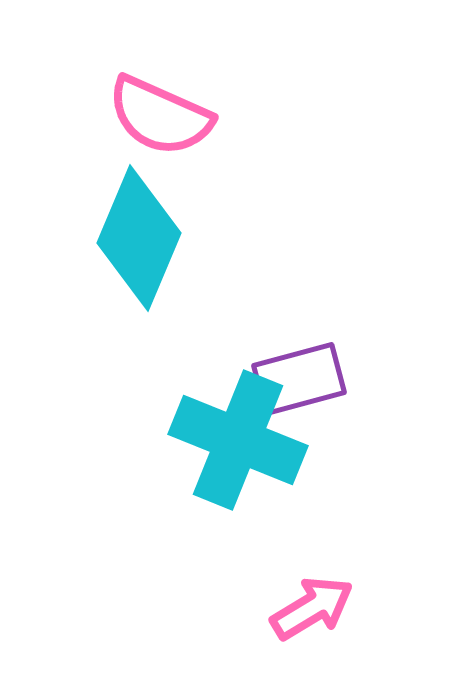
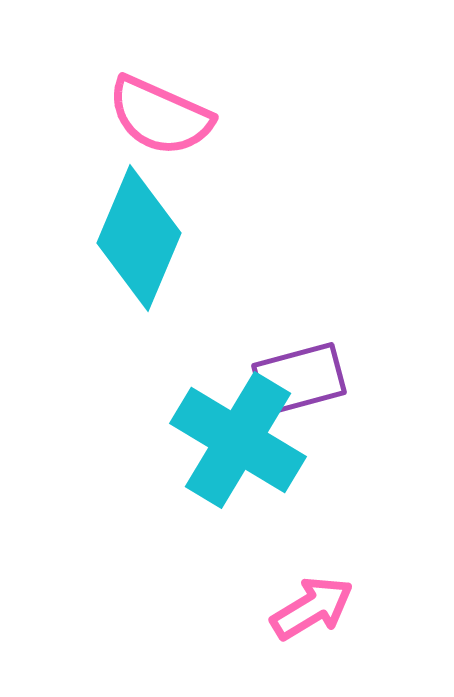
cyan cross: rotated 9 degrees clockwise
